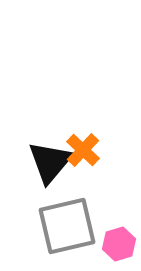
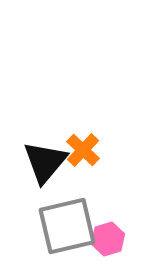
black triangle: moved 5 px left
pink hexagon: moved 11 px left, 5 px up
